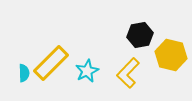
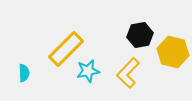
yellow hexagon: moved 2 px right, 3 px up
yellow rectangle: moved 15 px right, 14 px up
cyan star: moved 1 px right; rotated 15 degrees clockwise
